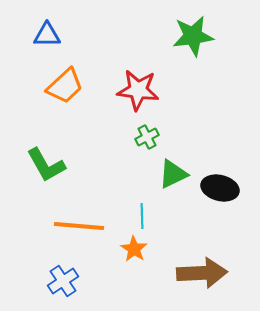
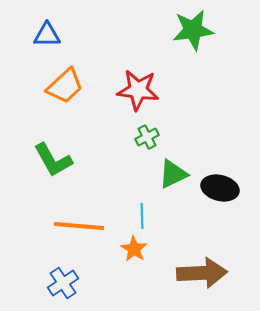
green star: moved 6 px up
green L-shape: moved 7 px right, 5 px up
blue cross: moved 2 px down
